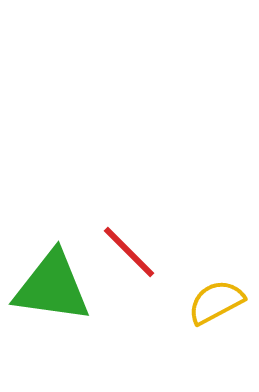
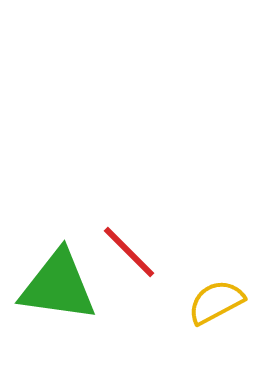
green triangle: moved 6 px right, 1 px up
